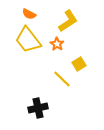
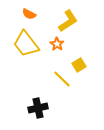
yellow trapezoid: moved 2 px left, 4 px down
yellow square: moved 1 px down
